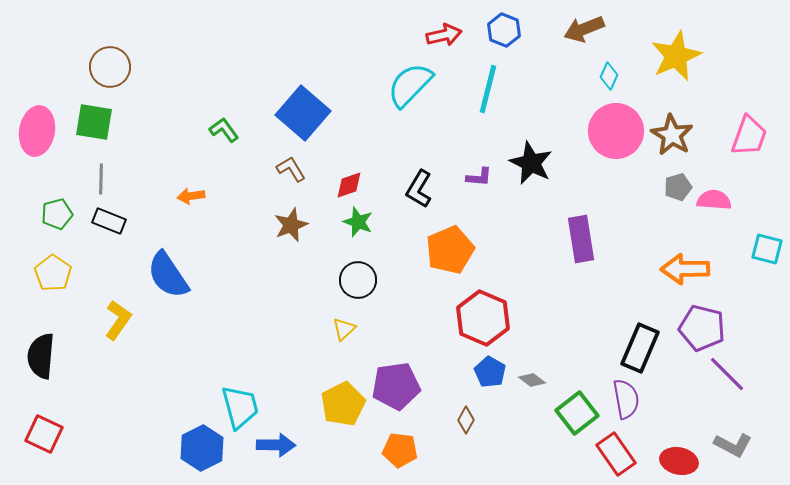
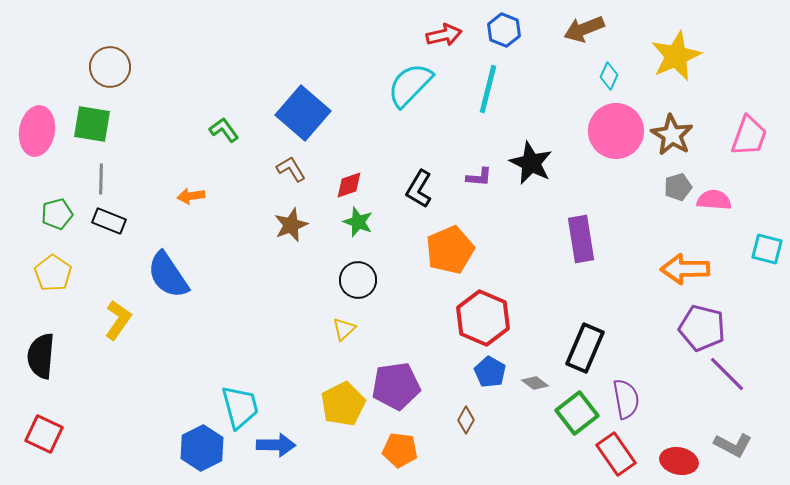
green square at (94, 122): moved 2 px left, 2 px down
black rectangle at (640, 348): moved 55 px left
gray diamond at (532, 380): moved 3 px right, 3 px down
